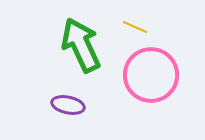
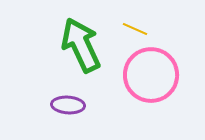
yellow line: moved 2 px down
purple ellipse: rotated 8 degrees counterclockwise
